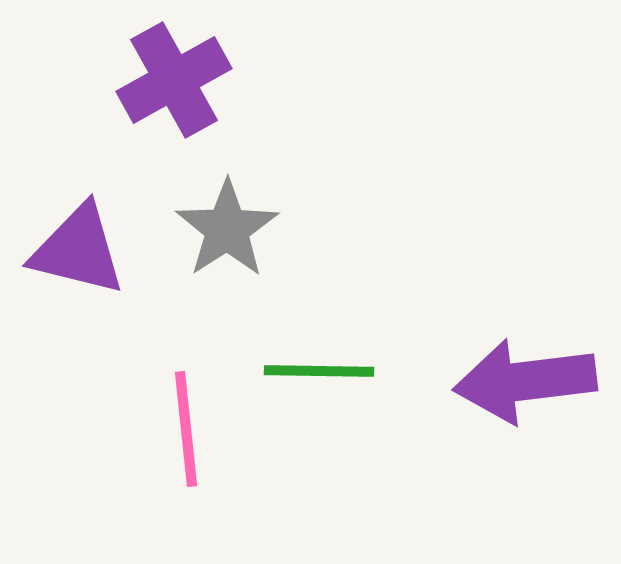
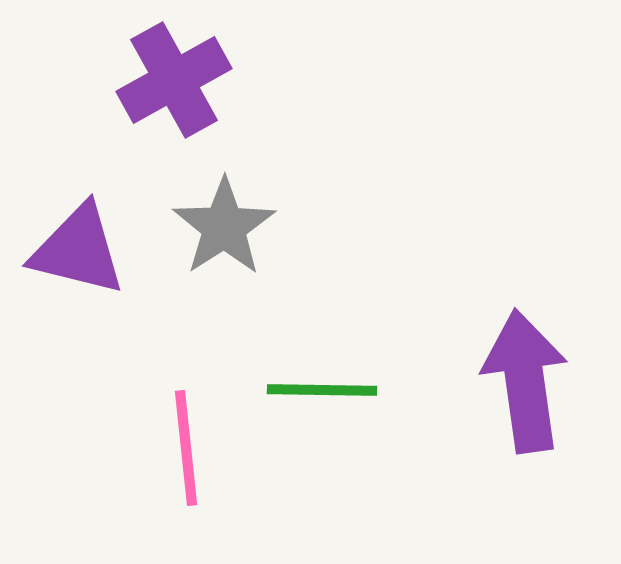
gray star: moved 3 px left, 2 px up
green line: moved 3 px right, 19 px down
purple arrow: rotated 89 degrees clockwise
pink line: moved 19 px down
